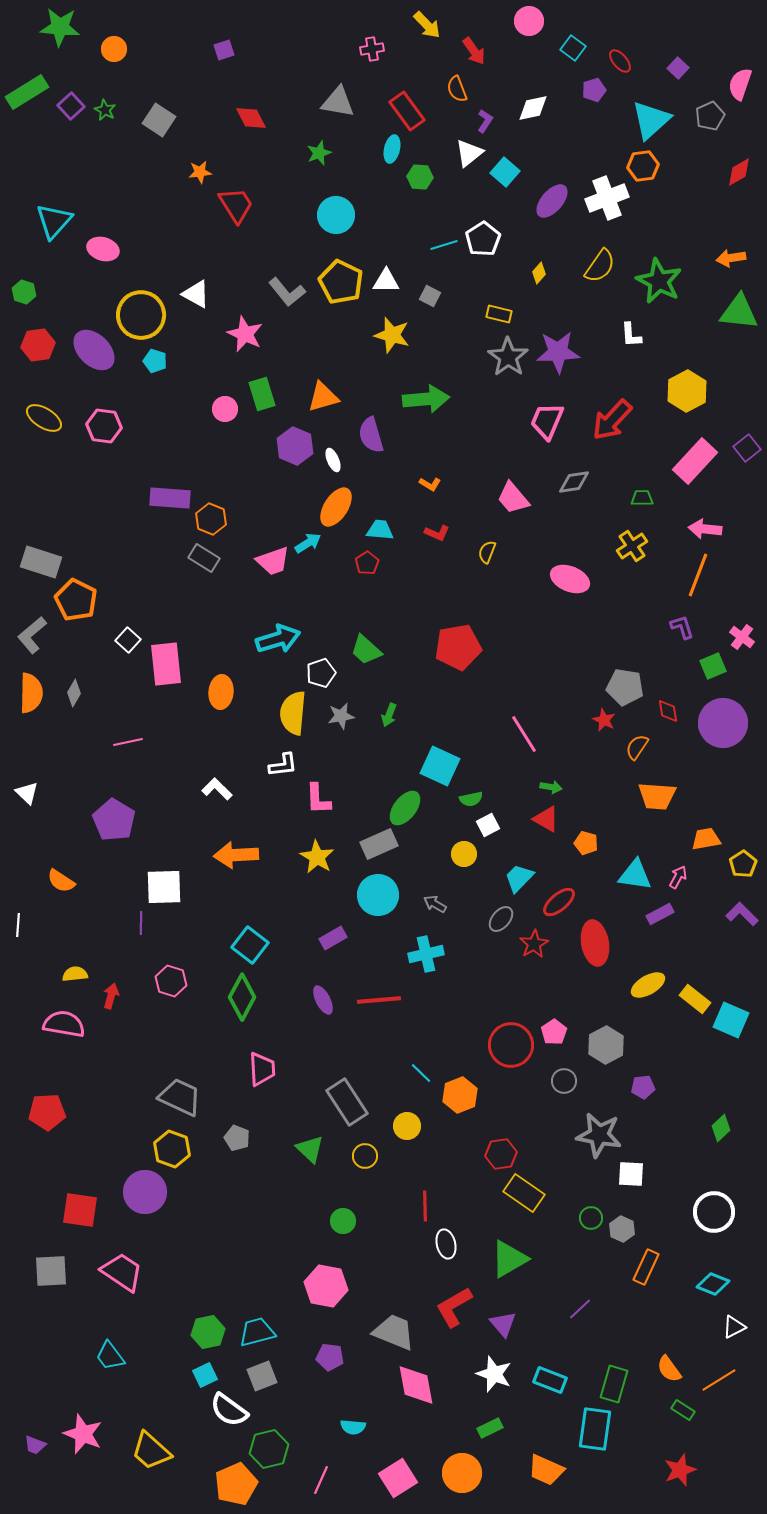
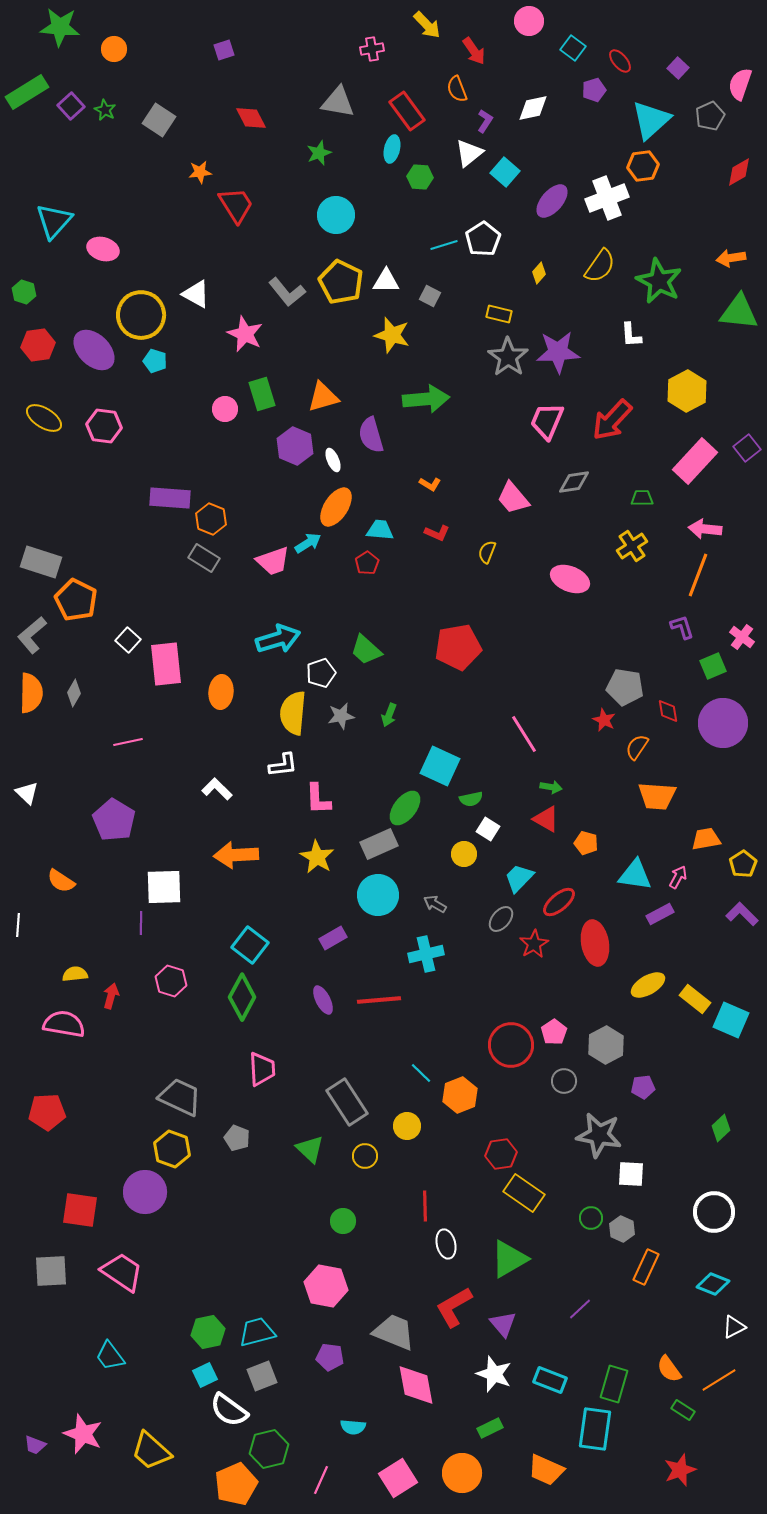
white square at (488, 825): moved 4 px down; rotated 30 degrees counterclockwise
